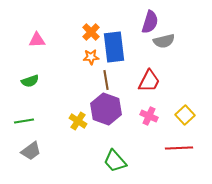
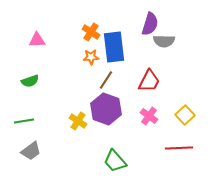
purple semicircle: moved 2 px down
orange cross: rotated 12 degrees counterclockwise
gray semicircle: rotated 15 degrees clockwise
brown line: rotated 42 degrees clockwise
pink cross: rotated 12 degrees clockwise
